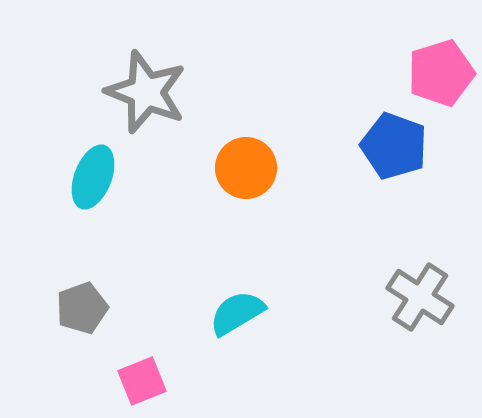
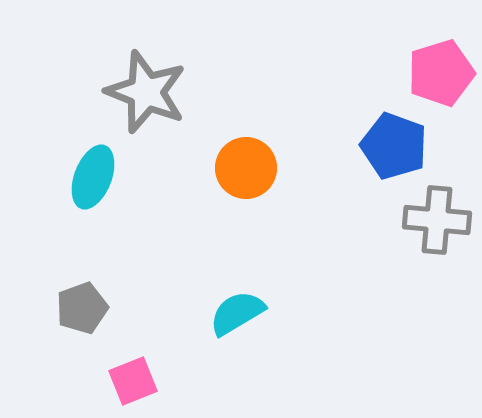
gray cross: moved 17 px right, 77 px up; rotated 28 degrees counterclockwise
pink square: moved 9 px left
